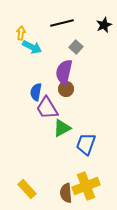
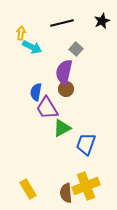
black star: moved 2 px left, 4 px up
gray square: moved 2 px down
yellow rectangle: moved 1 px right; rotated 12 degrees clockwise
